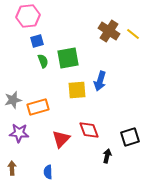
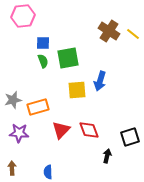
pink hexagon: moved 5 px left
blue square: moved 6 px right, 2 px down; rotated 16 degrees clockwise
red triangle: moved 9 px up
